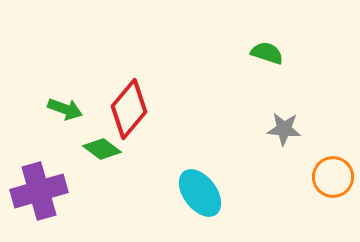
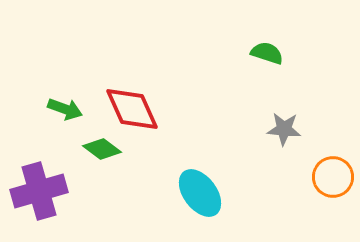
red diamond: moved 3 px right; rotated 64 degrees counterclockwise
